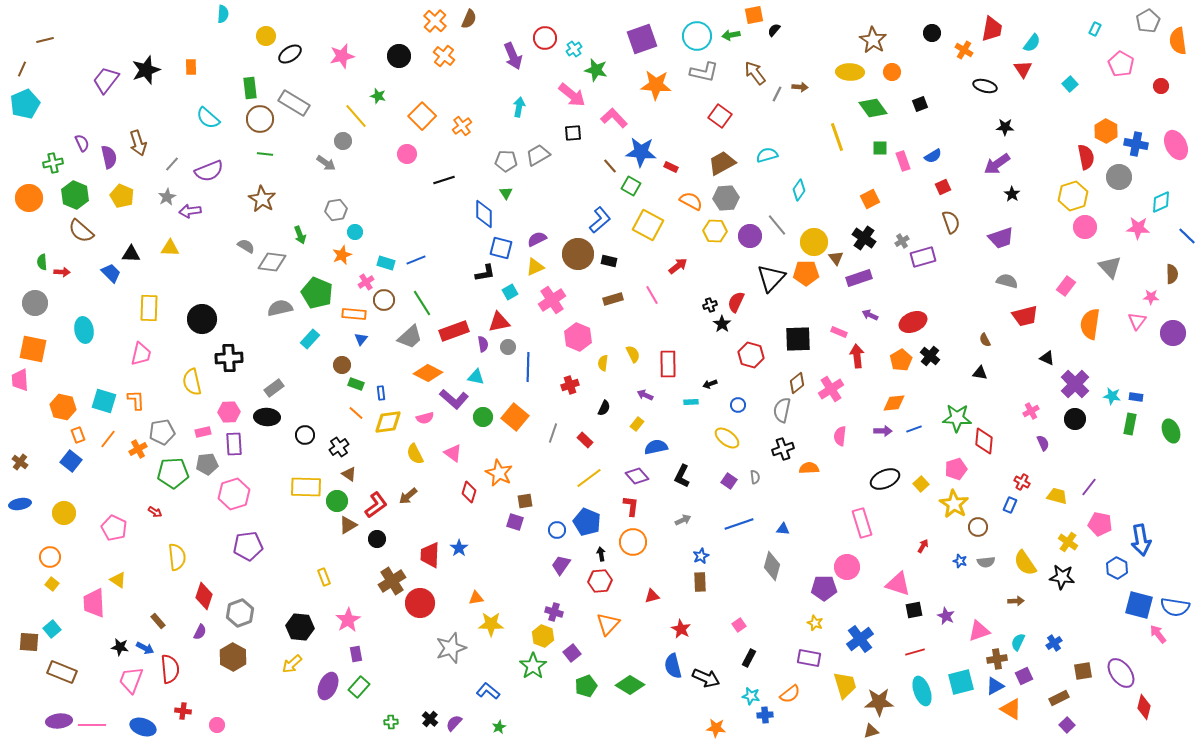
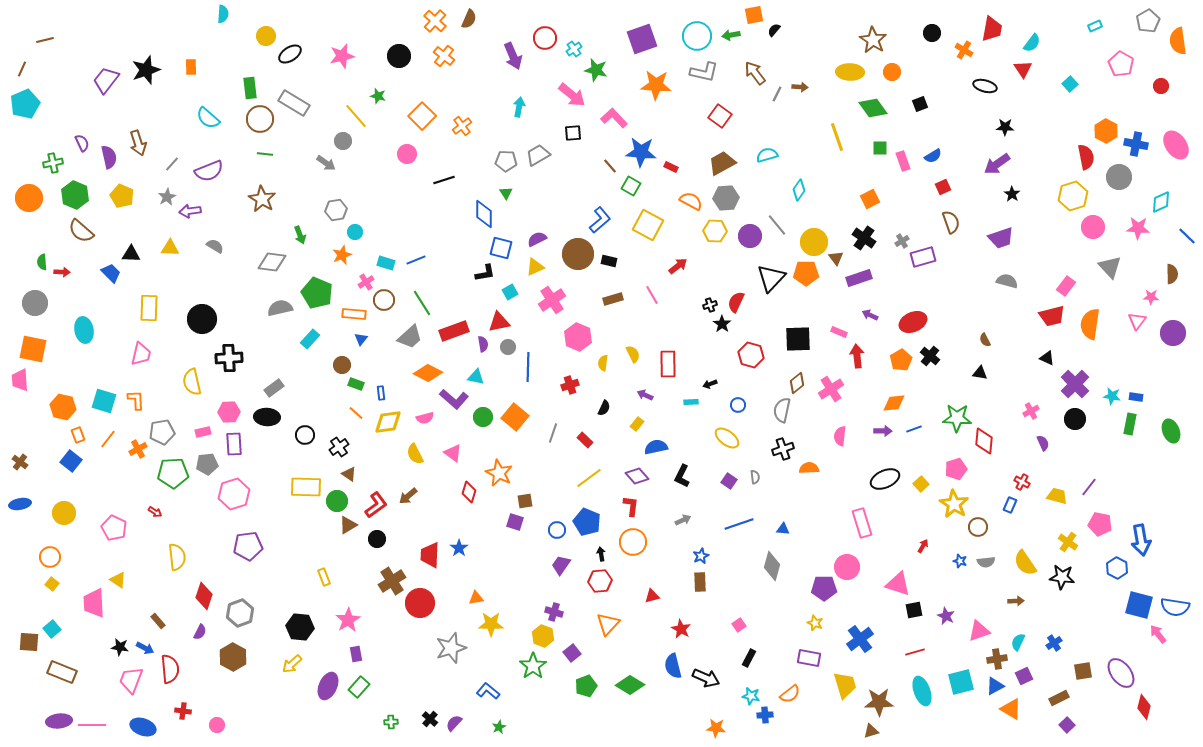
cyan rectangle at (1095, 29): moved 3 px up; rotated 40 degrees clockwise
pink ellipse at (1176, 145): rotated 8 degrees counterclockwise
pink circle at (1085, 227): moved 8 px right
gray semicircle at (246, 246): moved 31 px left
red trapezoid at (1025, 316): moved 27 px right
